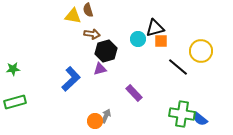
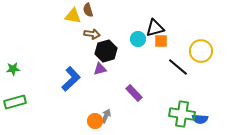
blue semicircle: rotated 35 degrees counterclockwise
